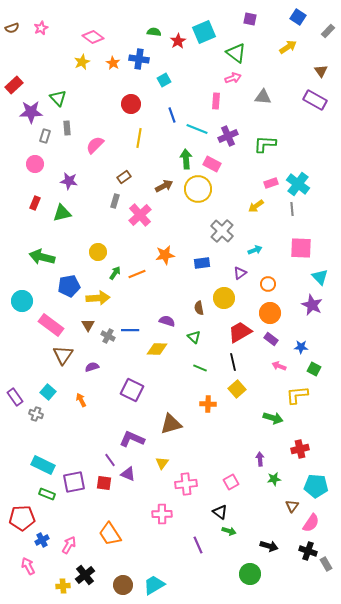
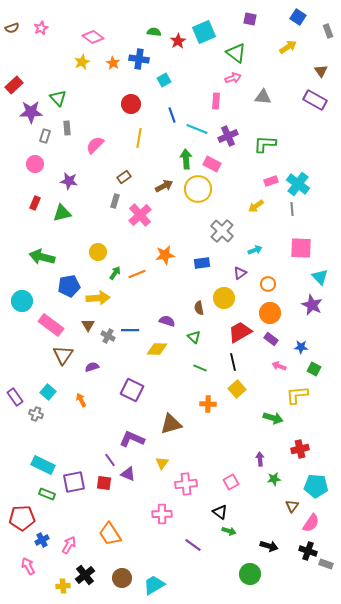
gray rectangle at (328, 31): rotated 64 degrees counterclockwise
pink rectangle at (271, 183): moved 2 px up
purple line at (198, 545): moved 5 px left; rotated 30 degrees counterclockwise
gray rectangle at (326, 564): rotated 40 degrees counterclockwise
brown circle at (123, 585): moved 1 px left, 7 px up
